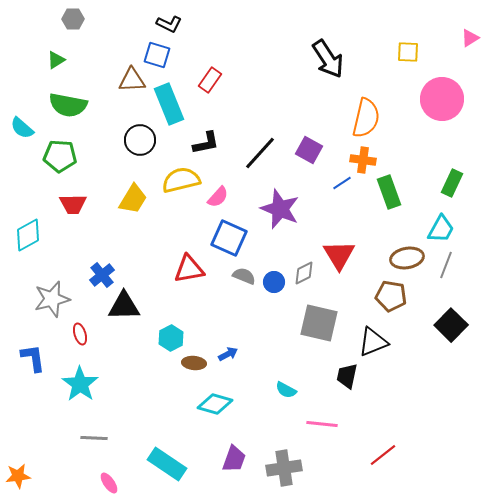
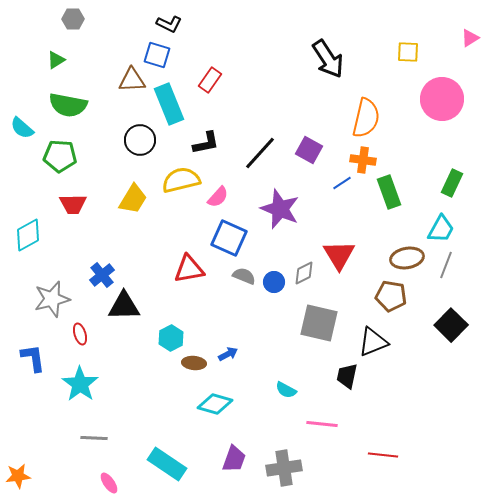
red line at (383, 455): rotated 44 degrees clockwise
